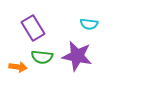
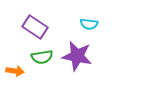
purple rectangle: moved 2 px right, 1 px up; rotated 25 degrees counterclockwise
green semicircle: rotated 15 degrees counterclockwise
orange arrow: moved 3 px left, 4 px down
